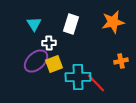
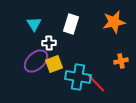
orange star: moved 1 px right
cyan cross: rotated 10 degrees clockwise
